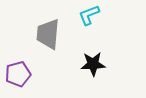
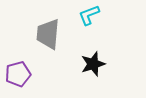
black star: rotated 15 degrees counterclockwise
